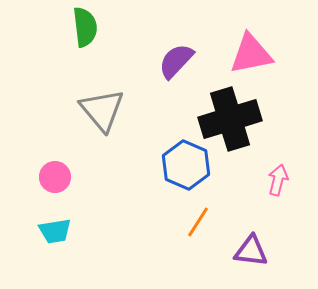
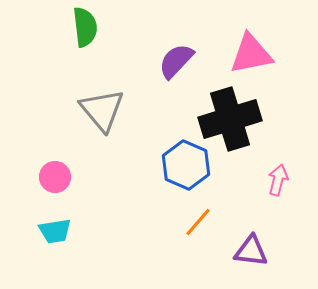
orange line: rotated 8 degrees clockwise
